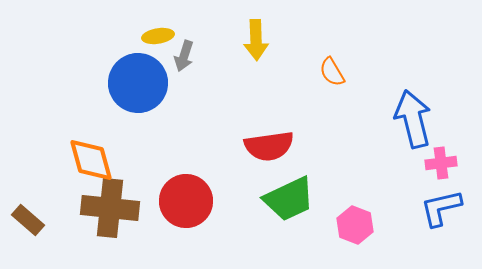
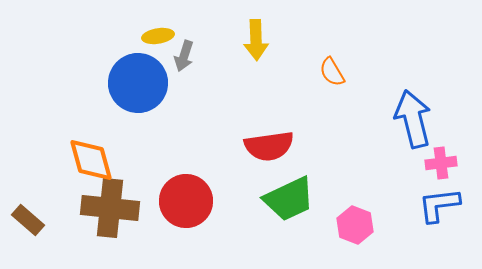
blue L-shape: moved 2 px left, 3 px up; rotated 6 degrees clockwise
